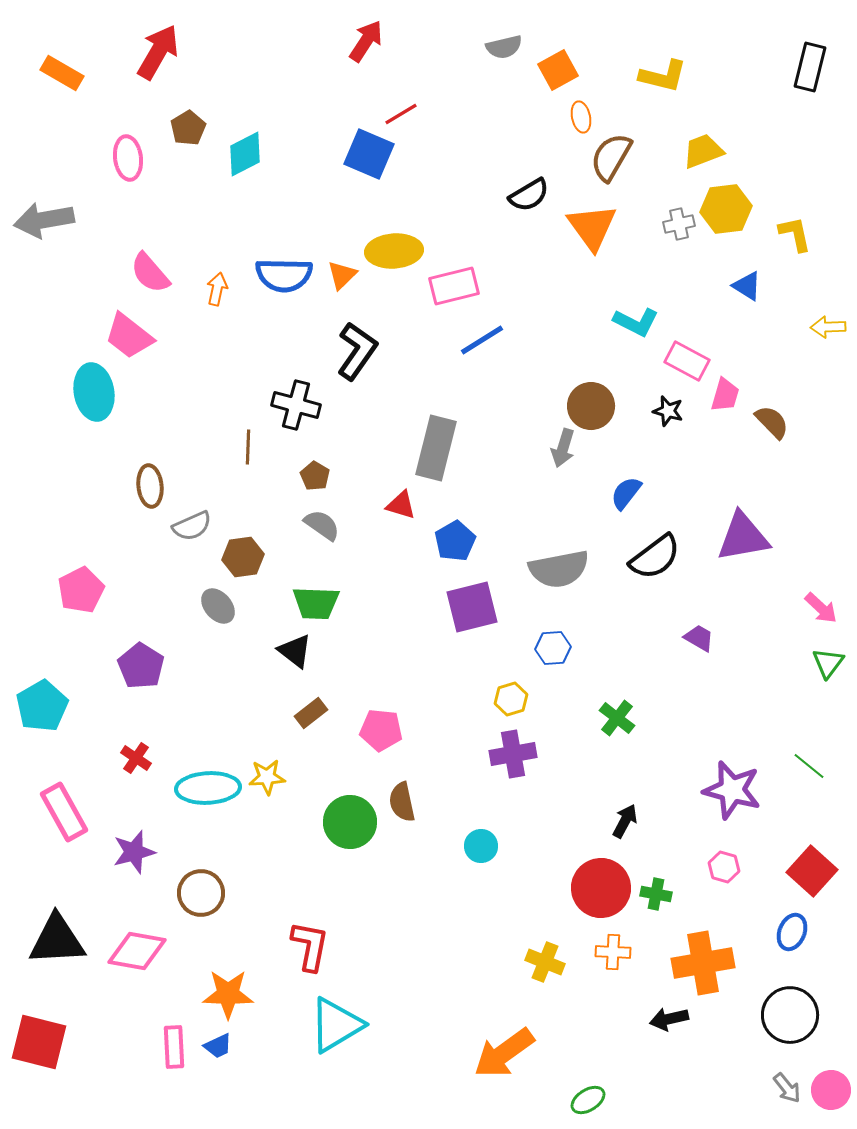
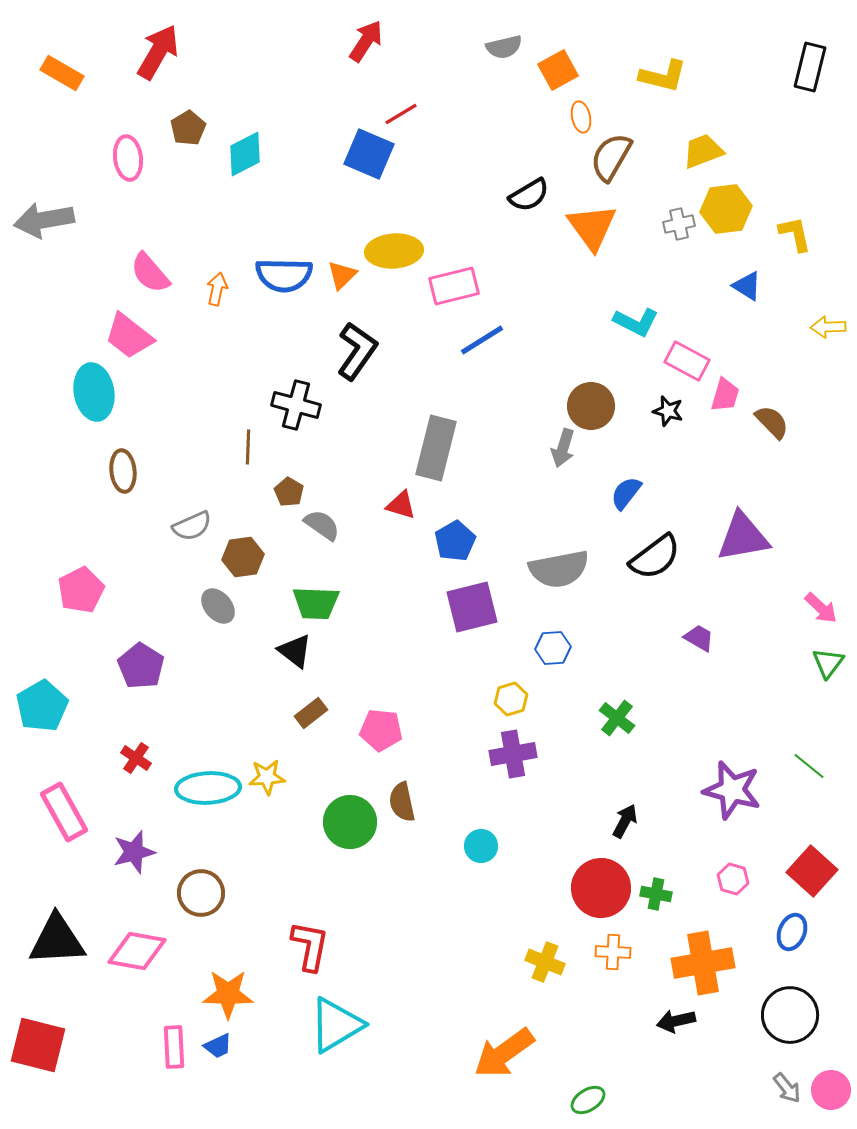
brown pentagon at (315, 476): moved 26 px left, 16 px down
brown ellipse at (150, 486): moved 27 px left, 15 px up
pink hexagon at (724, 867): moved 9 px right, 12 px down
black arrow at (669, 1019): moved 7 px right, 2 px down
red square at (39, 1042): moved 1 px left, 3 px down
